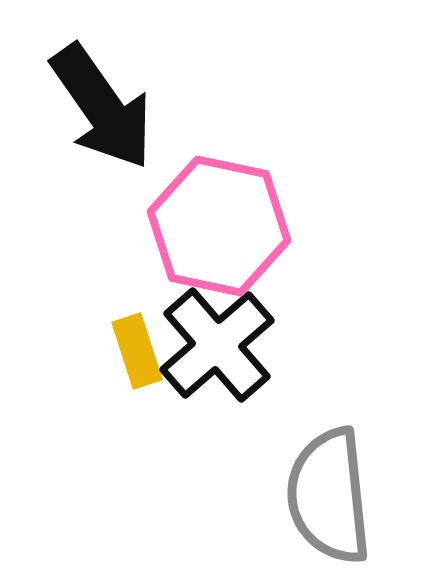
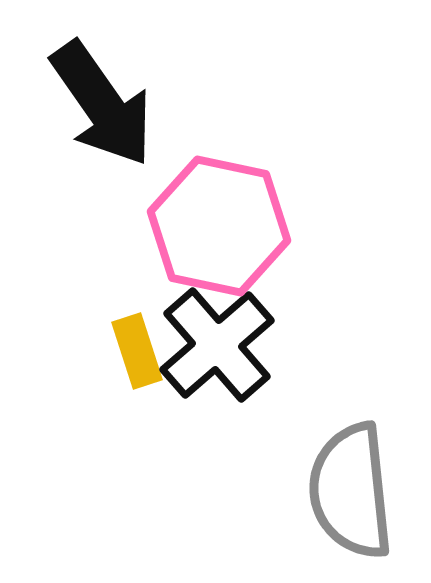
black arrow: moved 3 px up
gray semicircle: moved 22 px right, 5 px up
